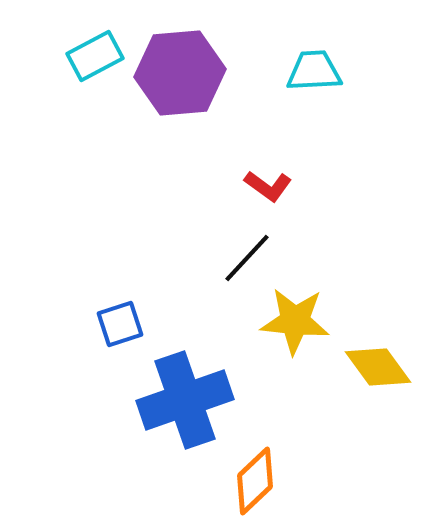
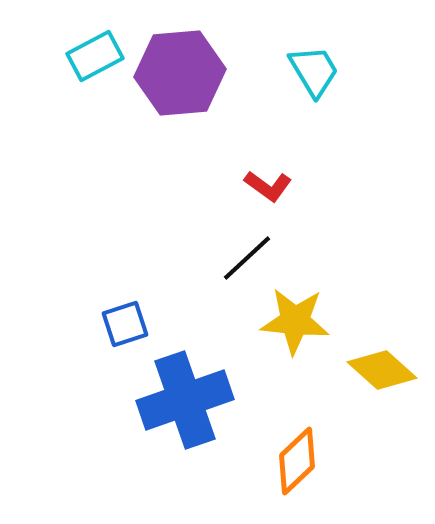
cyan trapezoid: rotated 62 degrees clockwise
black line: rotated 4 degrees clockwise
blue square: moved 5 px right
yellow diamond: moved 4 px right, 3 px down; rotated 12 degrees counterclockwise
orange diamond: moved 42 px right, 20 px up
